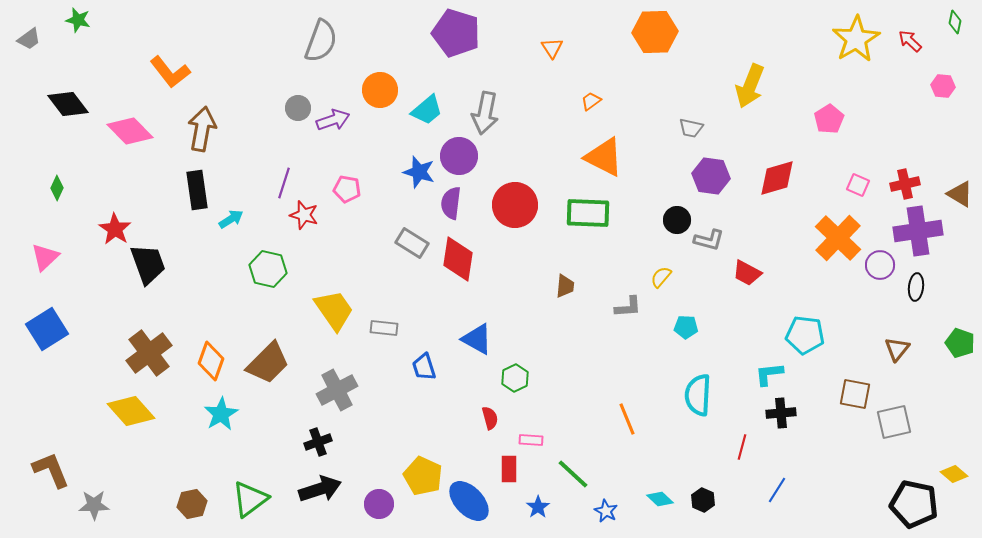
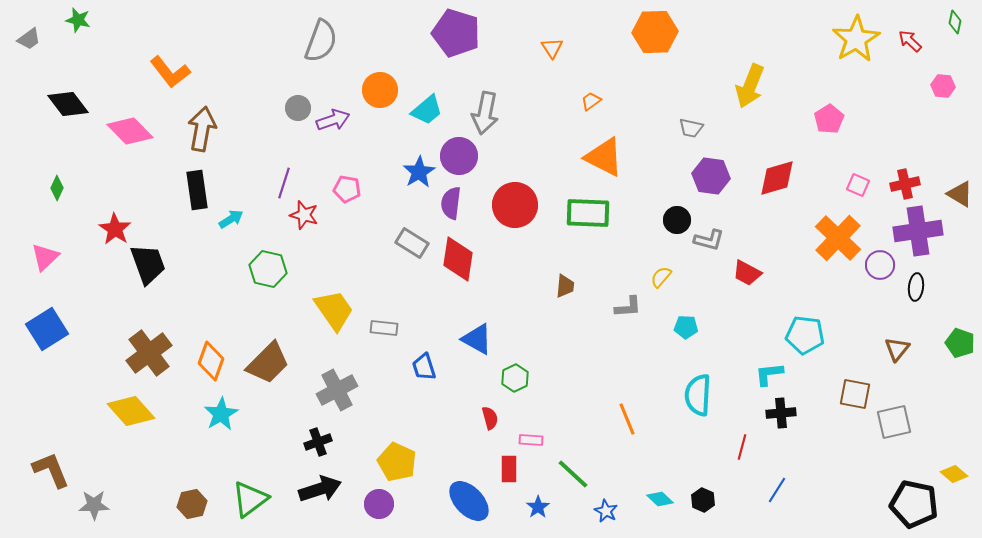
blue star at (419, 172): rotated 24 degrees clockwise
yellow pentagon at (423, 476): moved 26 px left, 14 px up
